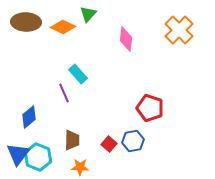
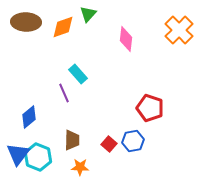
orange diamond: rotated 45 degrees counterclockwise
